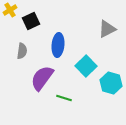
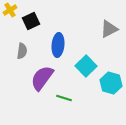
gray triangle: moved 2 px right
